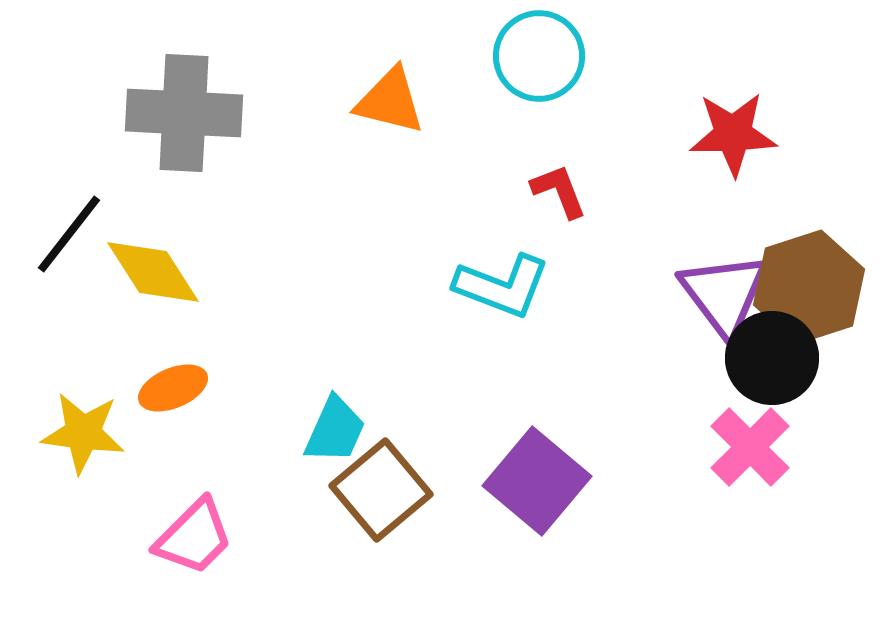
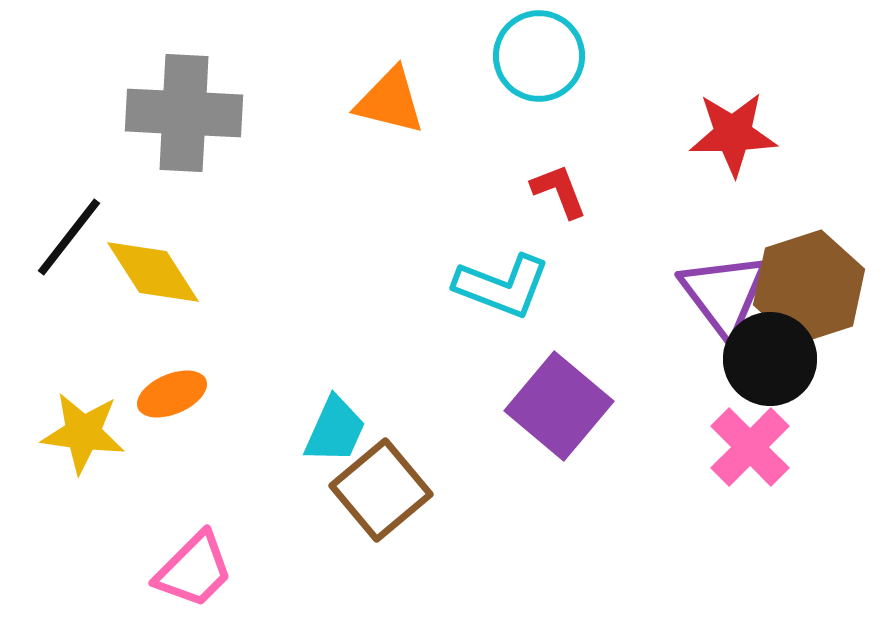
black line: moved 3 px down
black circle: moved 2 px left, 1 px down
orange ellipse: moved 1 px left, 6 px down
purple square: moved 22 px right, 75 px up
pink trapezoid: moved 33 px down
